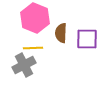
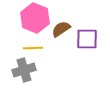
brown semicircle: moved 4 px up; rotated 54 degrees clockwise
gray cross: moved 5 px down; rotated 10 degrees clockwise
